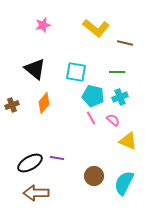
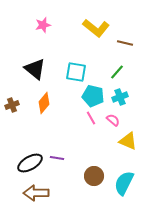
green line: rotated 49 degrees counterclockwise
